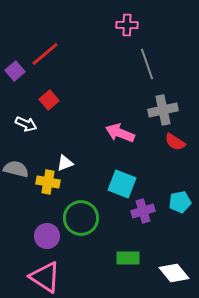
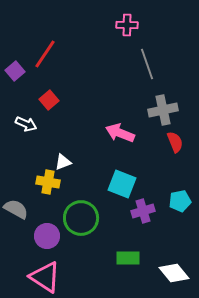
red line: rotated 16 degrees counterclockwise
red semicircle: rotated 145 degrees counterclockwise
white triangle: moved 2 px left, 1 px up
gray semicircle: moved 40 px down; rotated 15 degrees clockwise
cyan pentagon: moved 1 px up
